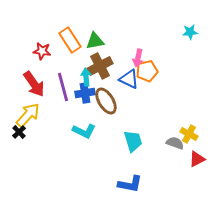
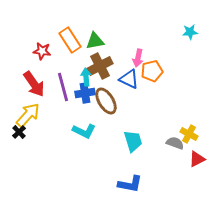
orange pentagon: moved 5 px right
